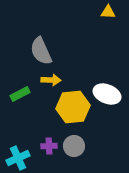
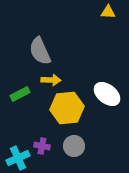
gray semicircle: moved 1 px left
white ellipse: rotated 16 degrees clockwise
yellow hexagon: moved 6 px left, 1 px down
purple cross: moved 7 px left; rotated 14 degrees clockwise
